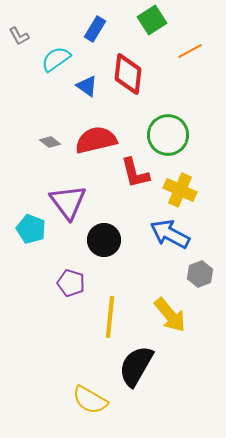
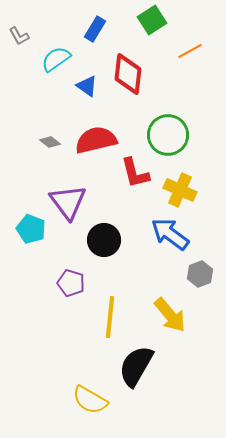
blue arrow: rotated 9 degrees clockwise
